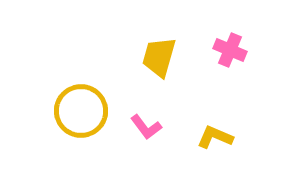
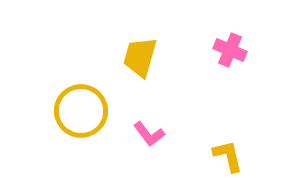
yellow trapezoid: moved 19 px left
pink L-shape: moved 3 px right, 7 px down
yellow L-shape: moved 13 px right, 19 px down; rotated 54 degrees clockwise
